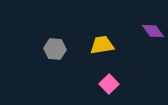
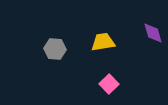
purple diamond: moved 2 px down; rotated 20 degrees clockwise
yellow trapezoid: moved 1 px right, 3 px up
